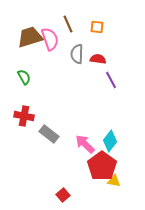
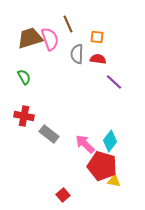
orange square: moved 10 px down
brown trapezoid: moved 1 px down
purple line: moved 3 px right, 2 px down; rotated 18 degrees counterclockwise
red pentagon: rotated 20 degrees counterclockwise
